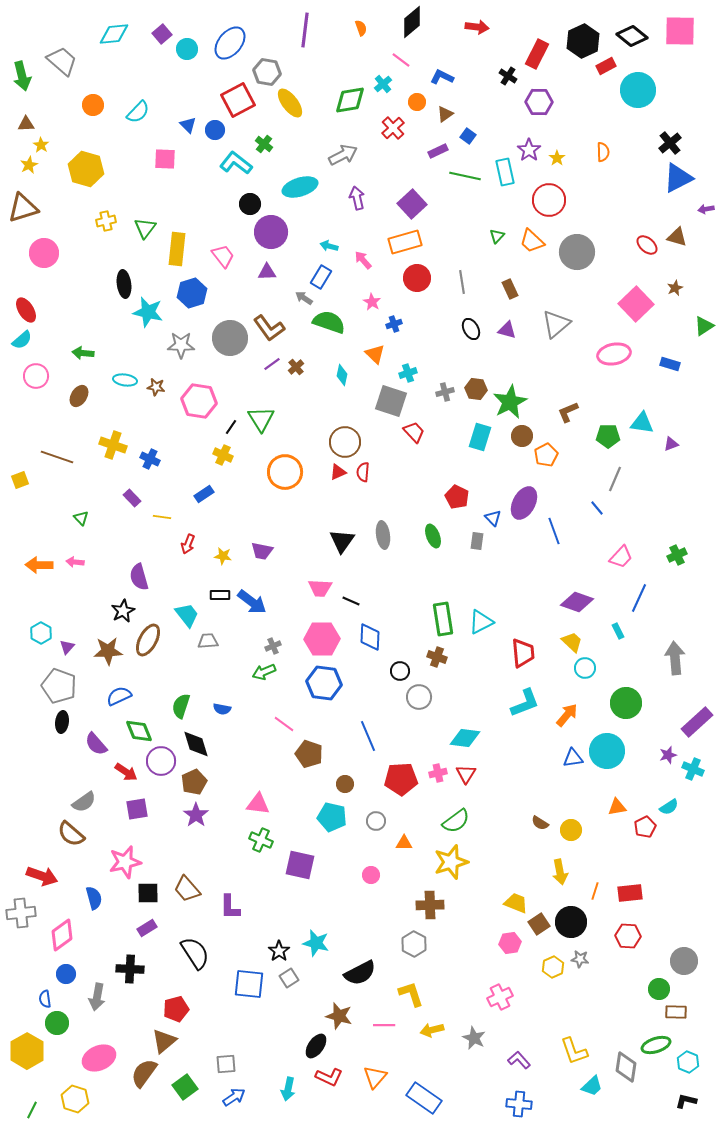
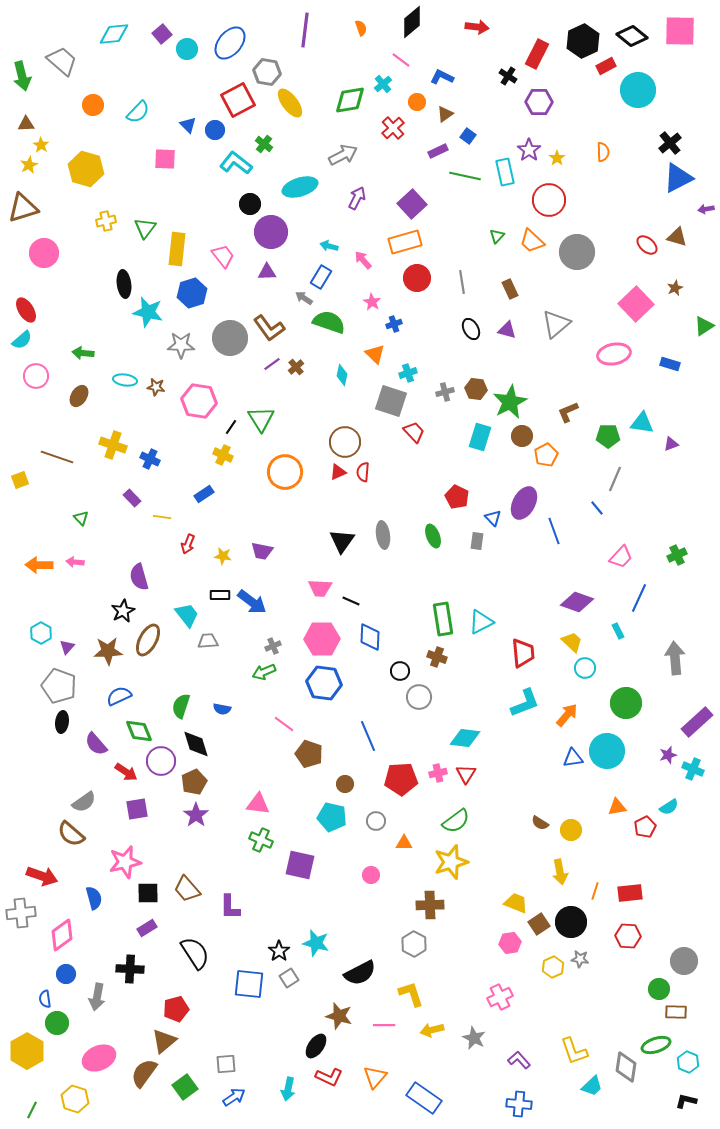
purple arrow at (357, 198): rotated 40 degrees clockwise
